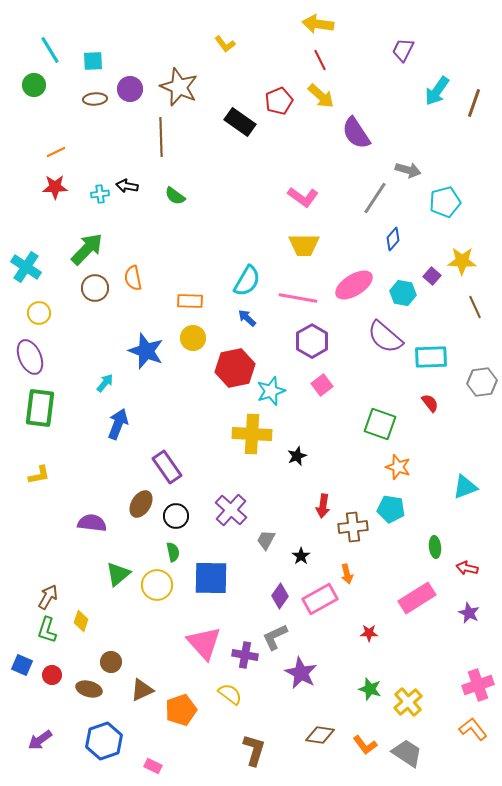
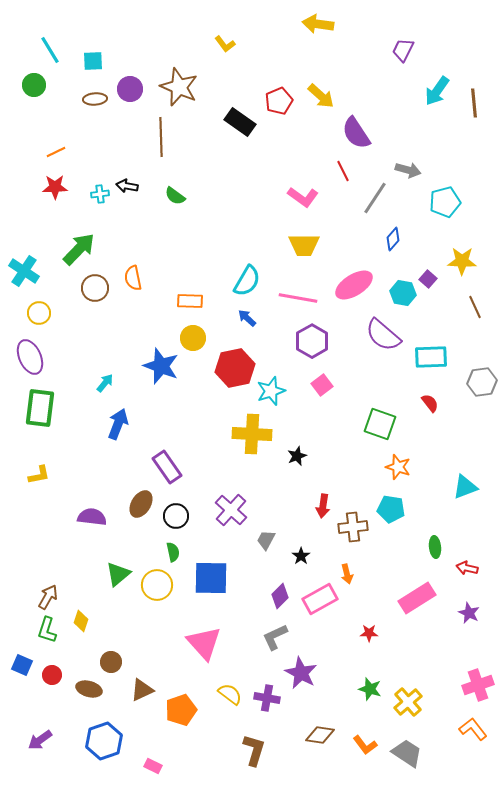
red line at (320, 60): moved 23 px right, 111 px down
brown line at (474, 103): rotated 24 degrees counterclockwise
green arrow at (87, 249): moved 8 px left
cyan cross at (26, 267): moved 2 px left, 4 px down
purple square at (432, 276): moved 4 px left, 3 px down
purple semicircle at (385, 337): moved 2 px left, 2 px up
blue star at (146, 351): moved 15 px right, 15 px down
purple semicircle at (92, 523): moved 6 px up
purple diamond at (280, 596): rotated 10 degrees clockwise
purple cross at (245, 655): moved 22 px right, 43 px down
